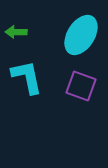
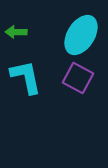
cyan L-shape: moved 1 px left
purple square: moved 3 px left, 8 px up; rotated 8 degrees clockwise
